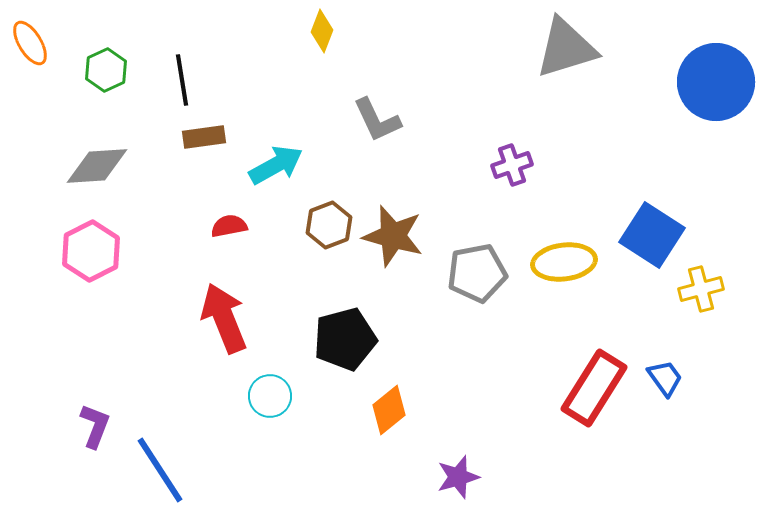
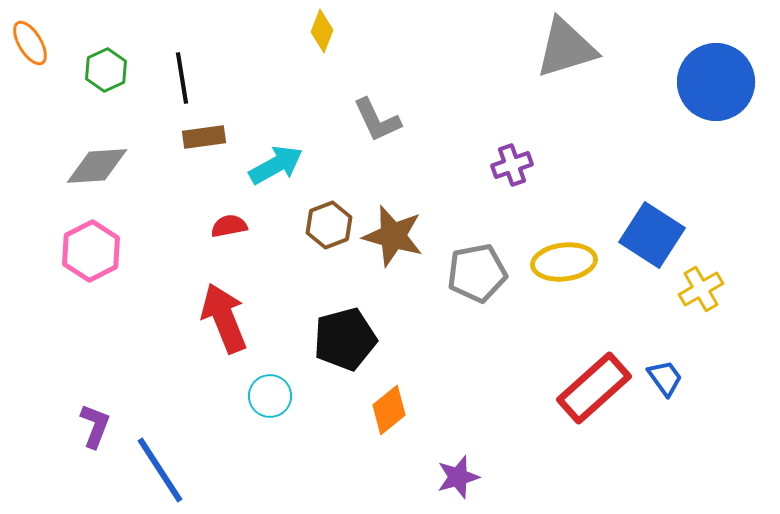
black line: moved 2 px up
yellow cross: rotated 15 degrees counterclockwise
red rectangle: rotated 16 degrees clockwise
